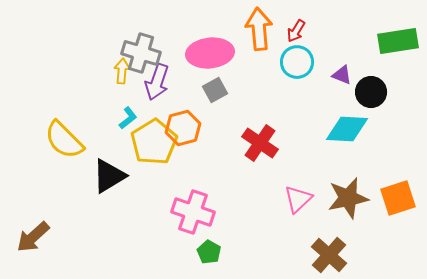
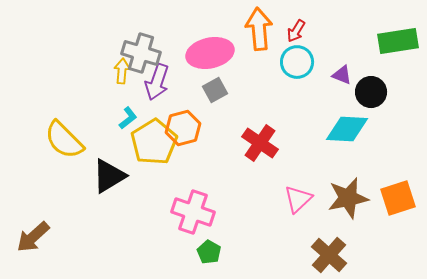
pink ellipse: rotated 6 degrees counterclockwise
